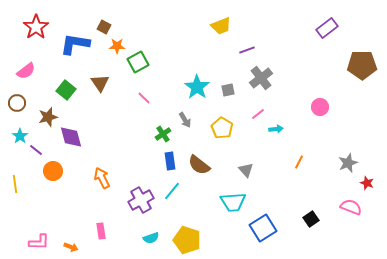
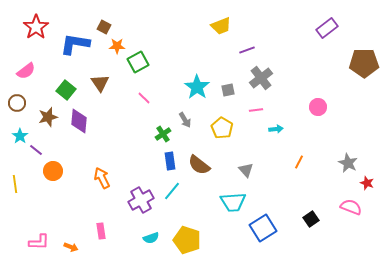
brown pentagon at (362, 65): moved 2 px right, 2 px up
pink circle at (320, 107): moved 2 px left
pink line at (258, 114): moved 2 px left, 4 px up; rotated 32 degrees clockwise
purple diamond at (71, 137): moved 8 px right, 16 px up; rotated 20 degrees clockwise
gray star at (348, 163): rotated 24 degrees counterclockwise
